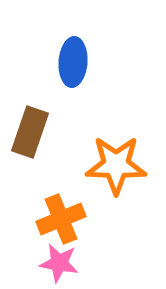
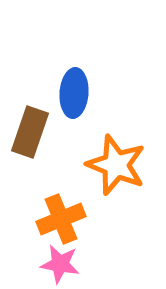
blue ellipse: moved 1 px right, 31 px down
orange star: rotated 20 degrees clockwise
pink star: moved 1 px right, 1 px down
